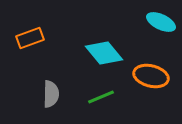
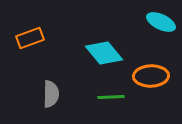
orange ellipse: rotated 16 degrees counterclockwise
green line: moved 10 px right; rotated 20 degrees clockwise
